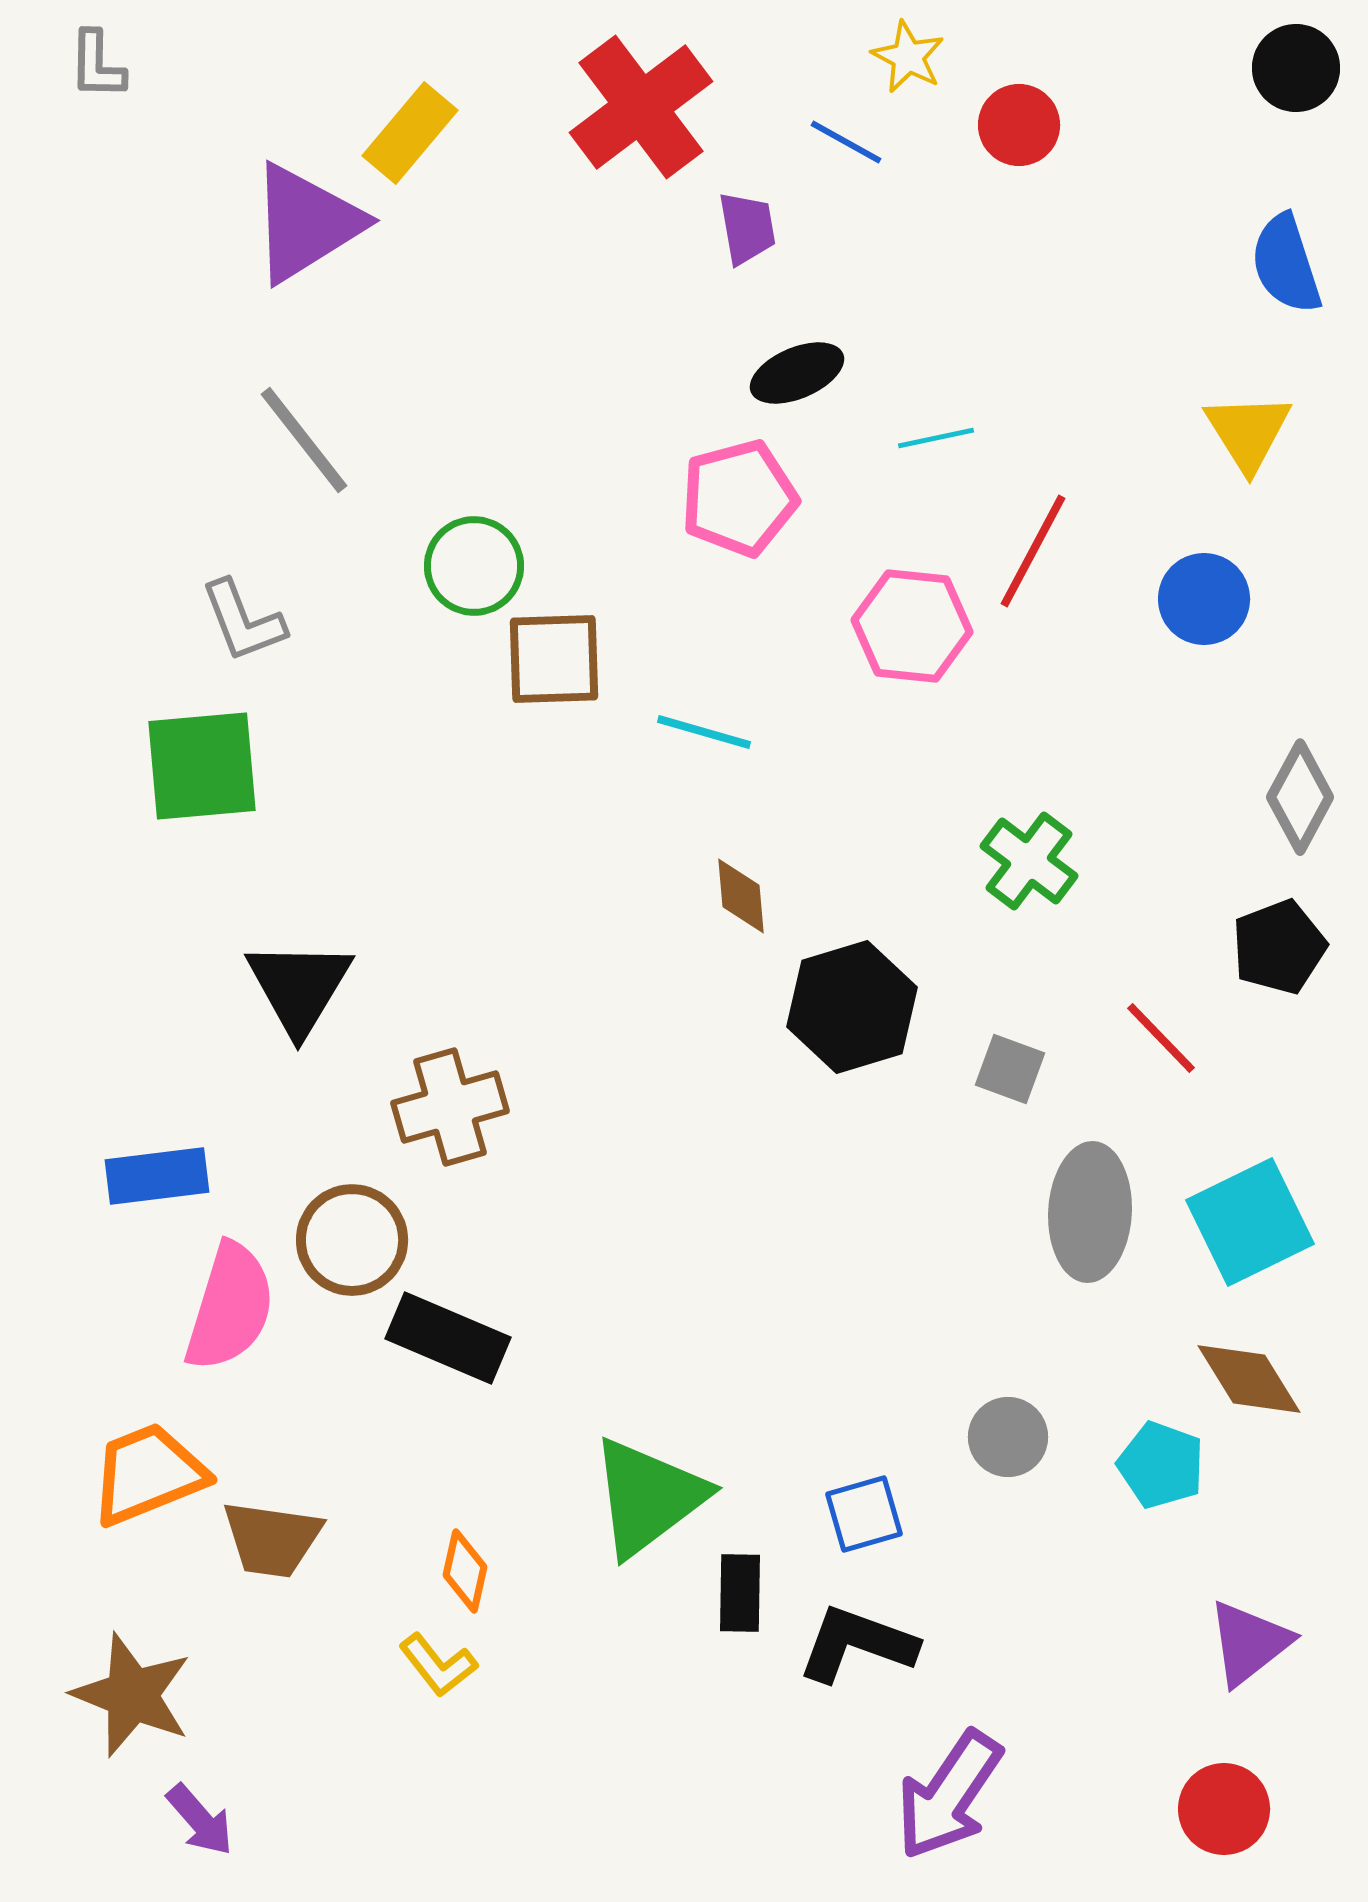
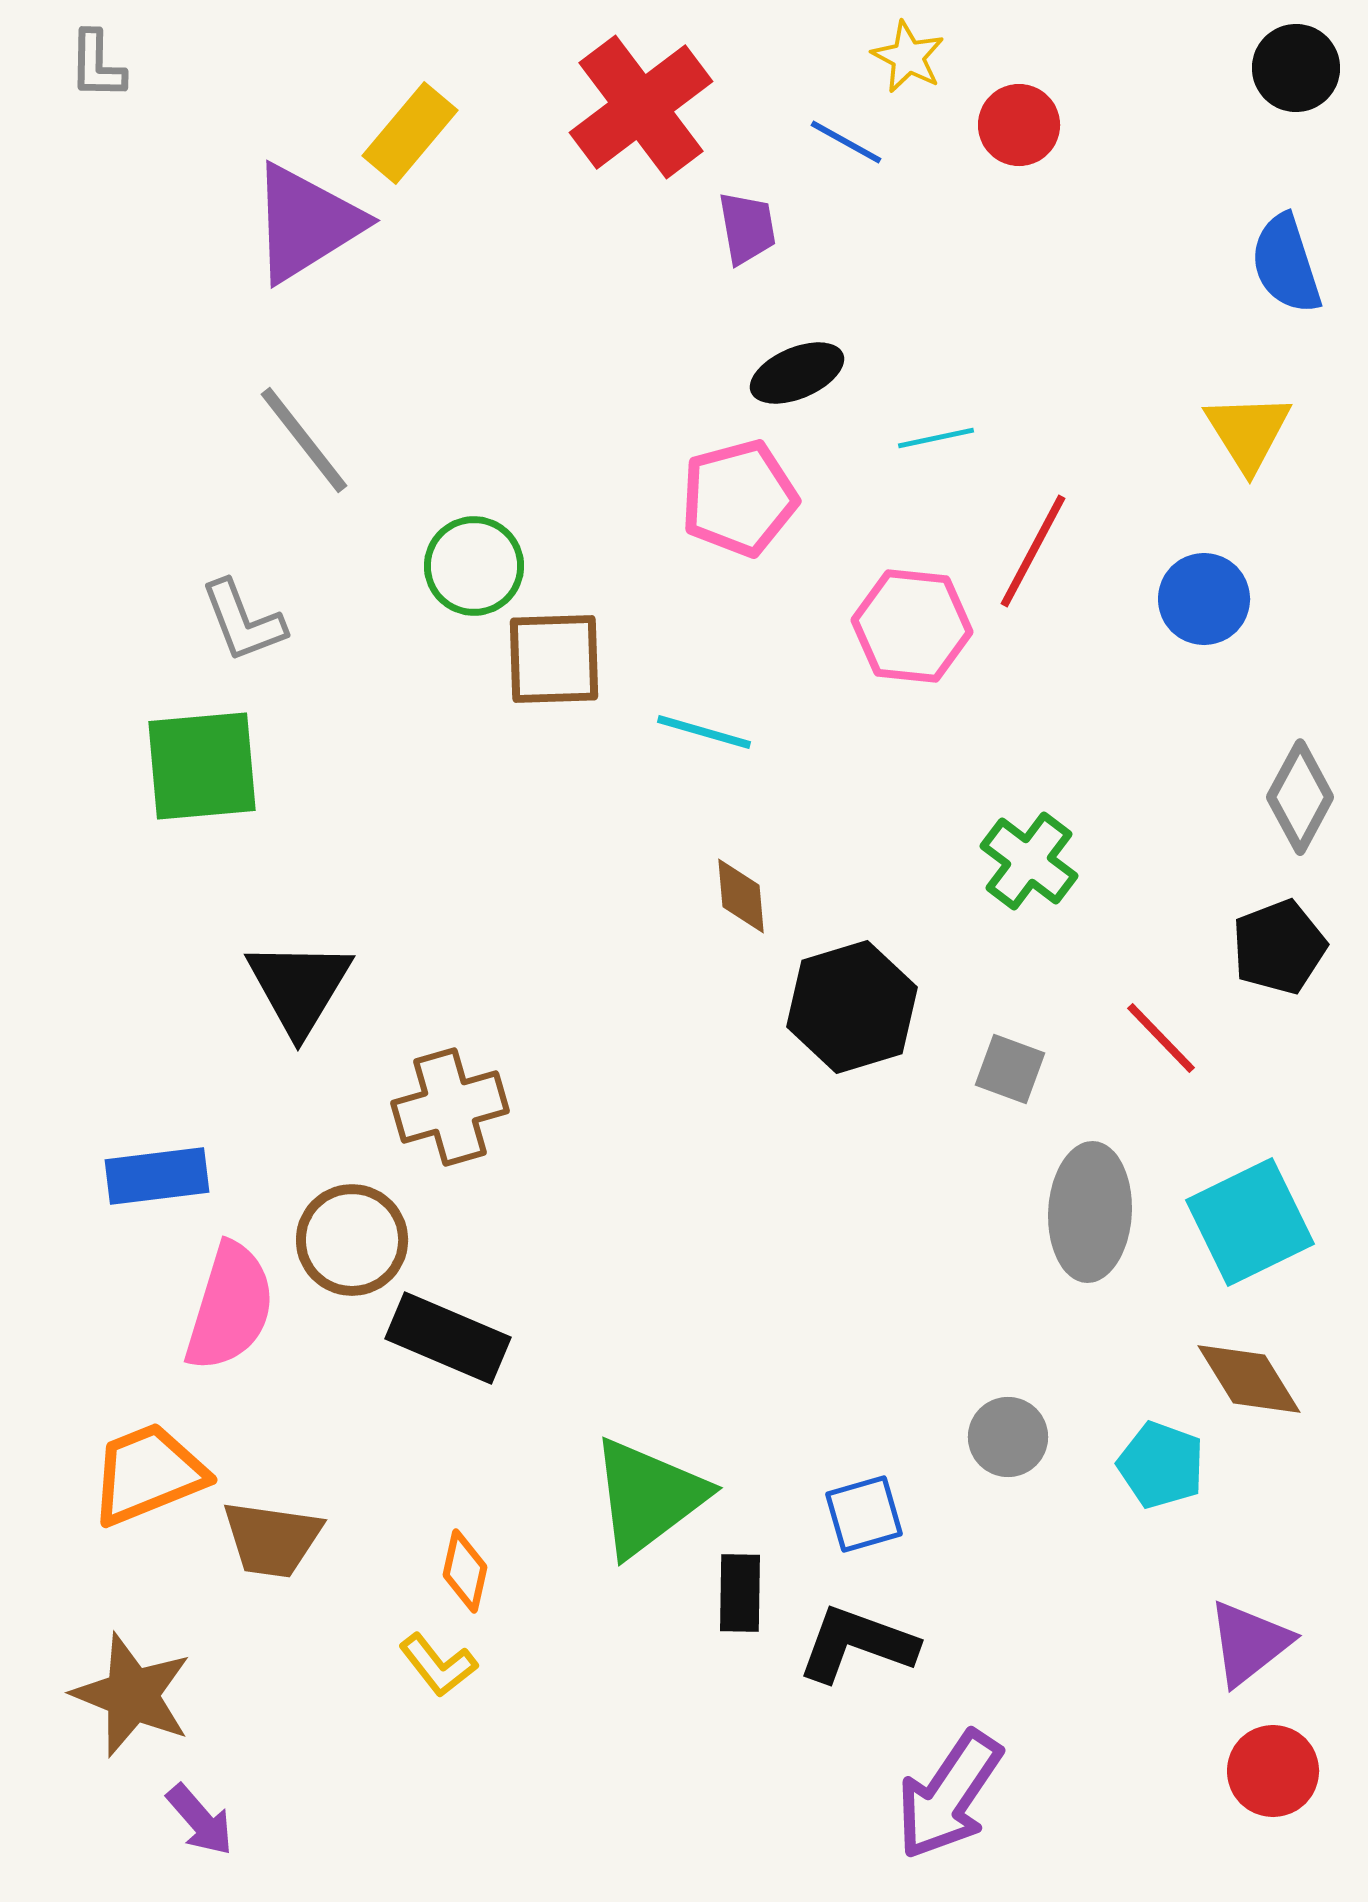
red circle at (1224, 1809): moved 49 px right, 38 px up
